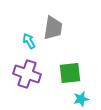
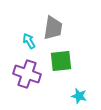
green square: moved 9 px left, 12 px up
cyan star: moved 2 px left, 3 px up; rotated 28 degrees clockwise
